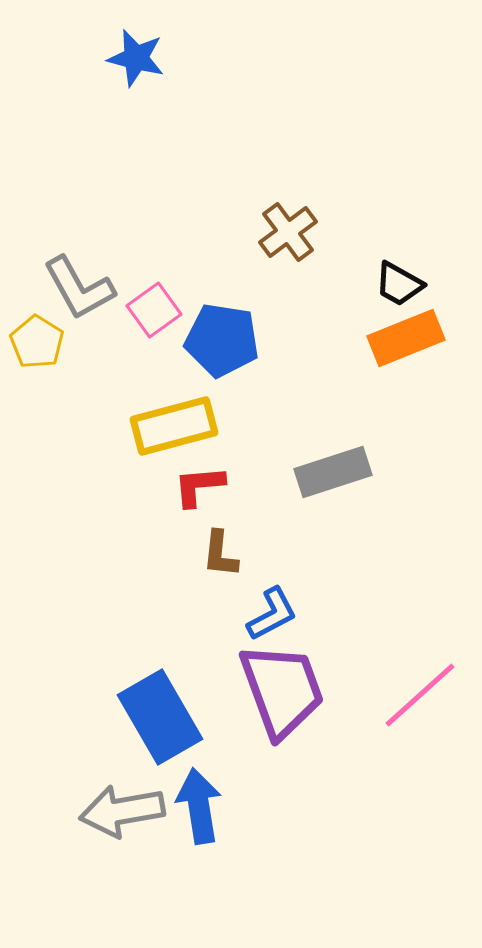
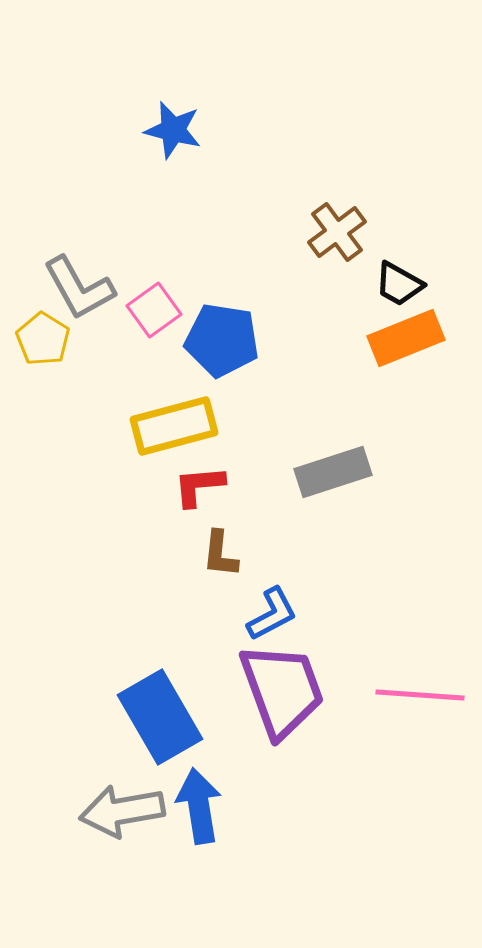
blue star: moved 37 px right, 72 px down
brown cross: moved 49 px right
yellow pentagon: moved 6 px right, 3 px up
pink line: rotated 46 degrees clockwise
